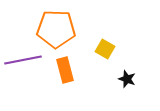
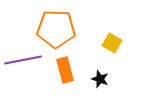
yellow square: moved 7 px right, 6 px up
black star: moved 27 px left
